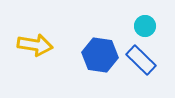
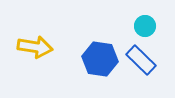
yellow arrow: moved 2 px down
blue hexagon: moved 4 px down
